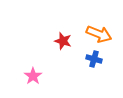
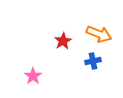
red star: rotated 24 degrees clockwise
blue cross: moved 1 px left, 2 px down; rotated 28 degrees counterclockwise
